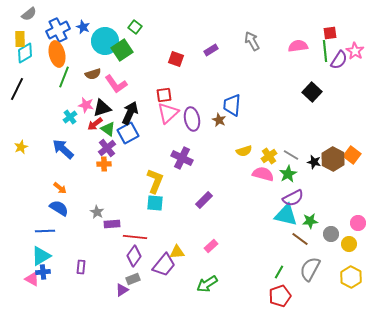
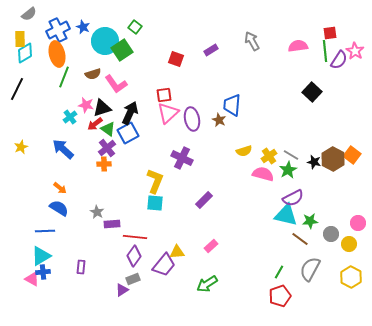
green star at (288, 174): moved 4 px up
